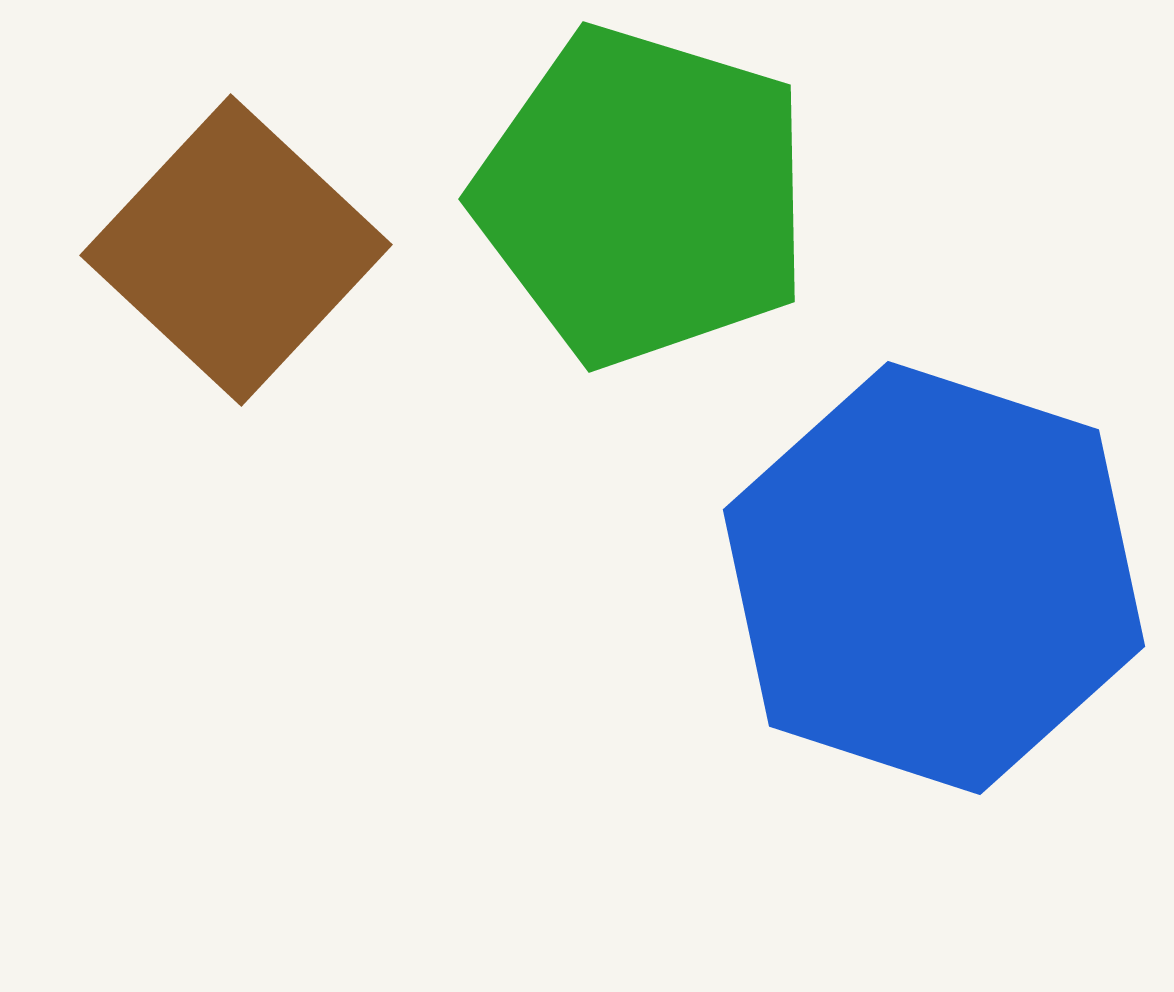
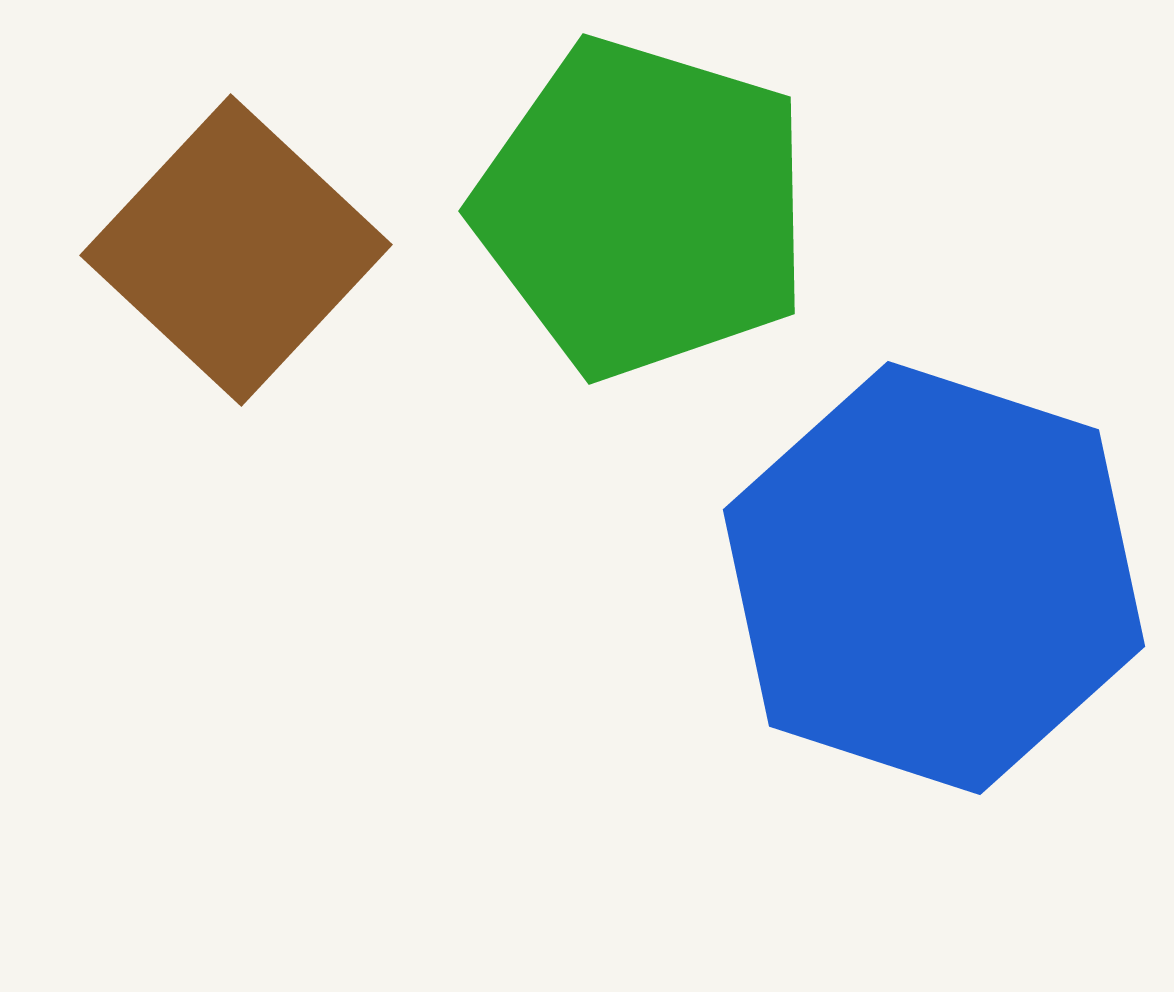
green pentagon: moved 12 px down
